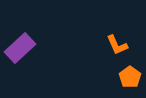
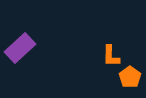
orange L-shape: moved 6 px left, 11 px down; rotated 25 degrees clockwise
